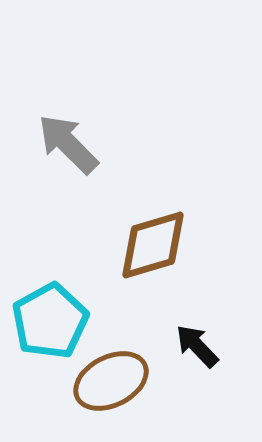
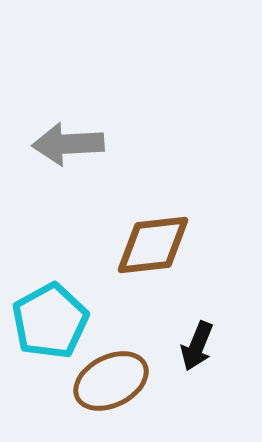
gray arrow: rotated 48 degrees counterclockwise
brown diamond: rotated 10 degrees clockwise
black arrow: rotated 114 degrees counterclockwise
